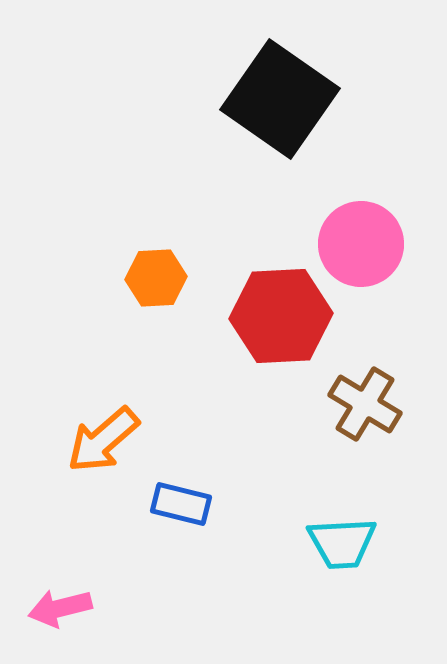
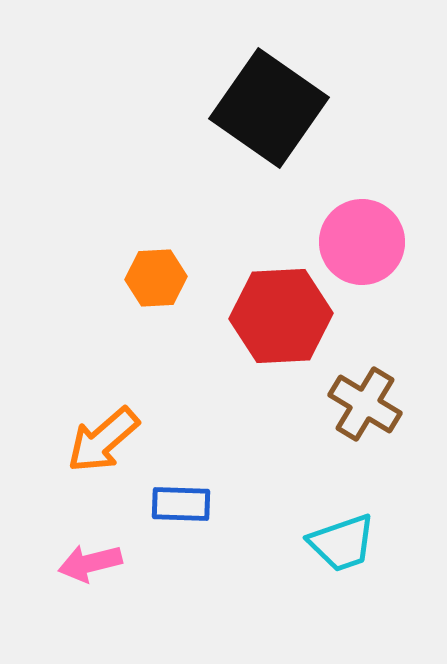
black square: moved 11 px left, 9 px down
pink circle: moved 1 px right, 2 px up
blue rectangle: rotated 12 degrees counterclockwise
cyan trapezoid: rotated 16 degrees counterclockwise
pink arrow: moved 30 px right, 45 px up
